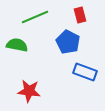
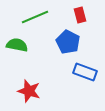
red star: rotated 10 degrees clockwise
